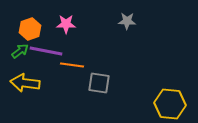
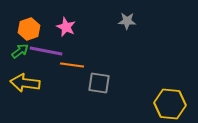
pink star: moved 3 px down; rotated 24 degrees clockwise
orange hexagon: moved 1 px left
